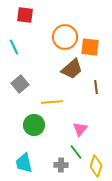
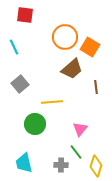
orange square: rotated 24 degrees clockwise
green circle: moved 1 px right, 1 px up
